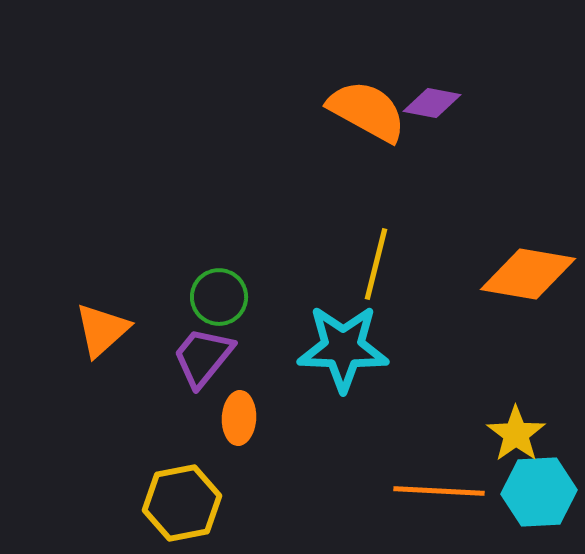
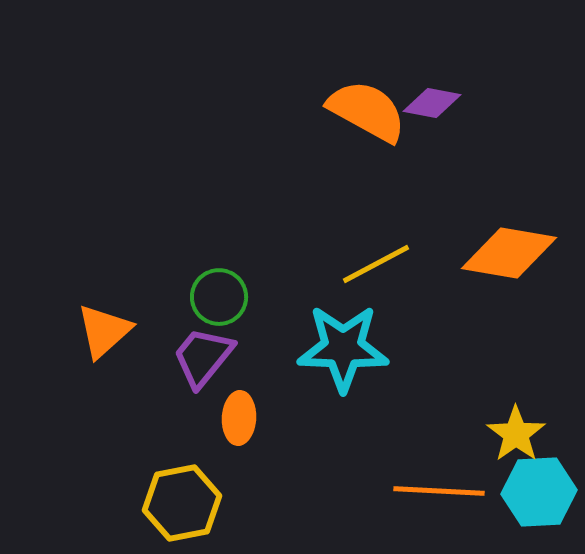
yellow line: rotated 48 degrees clockwise
orange diamond: moved 19 px left, 21 px up
orange triangle: moved 2 px right, 1 px down
